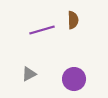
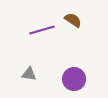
brown semicircle: rotated 54 degrees counterclockwise
gray triangle: rotated 35 degrees clockwise
